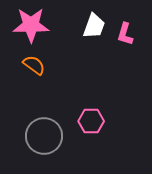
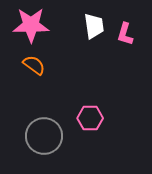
white trapezoid: rotated 28 degrees counterclockwise
pink hexagon: moved 1 px left, 3 px up
